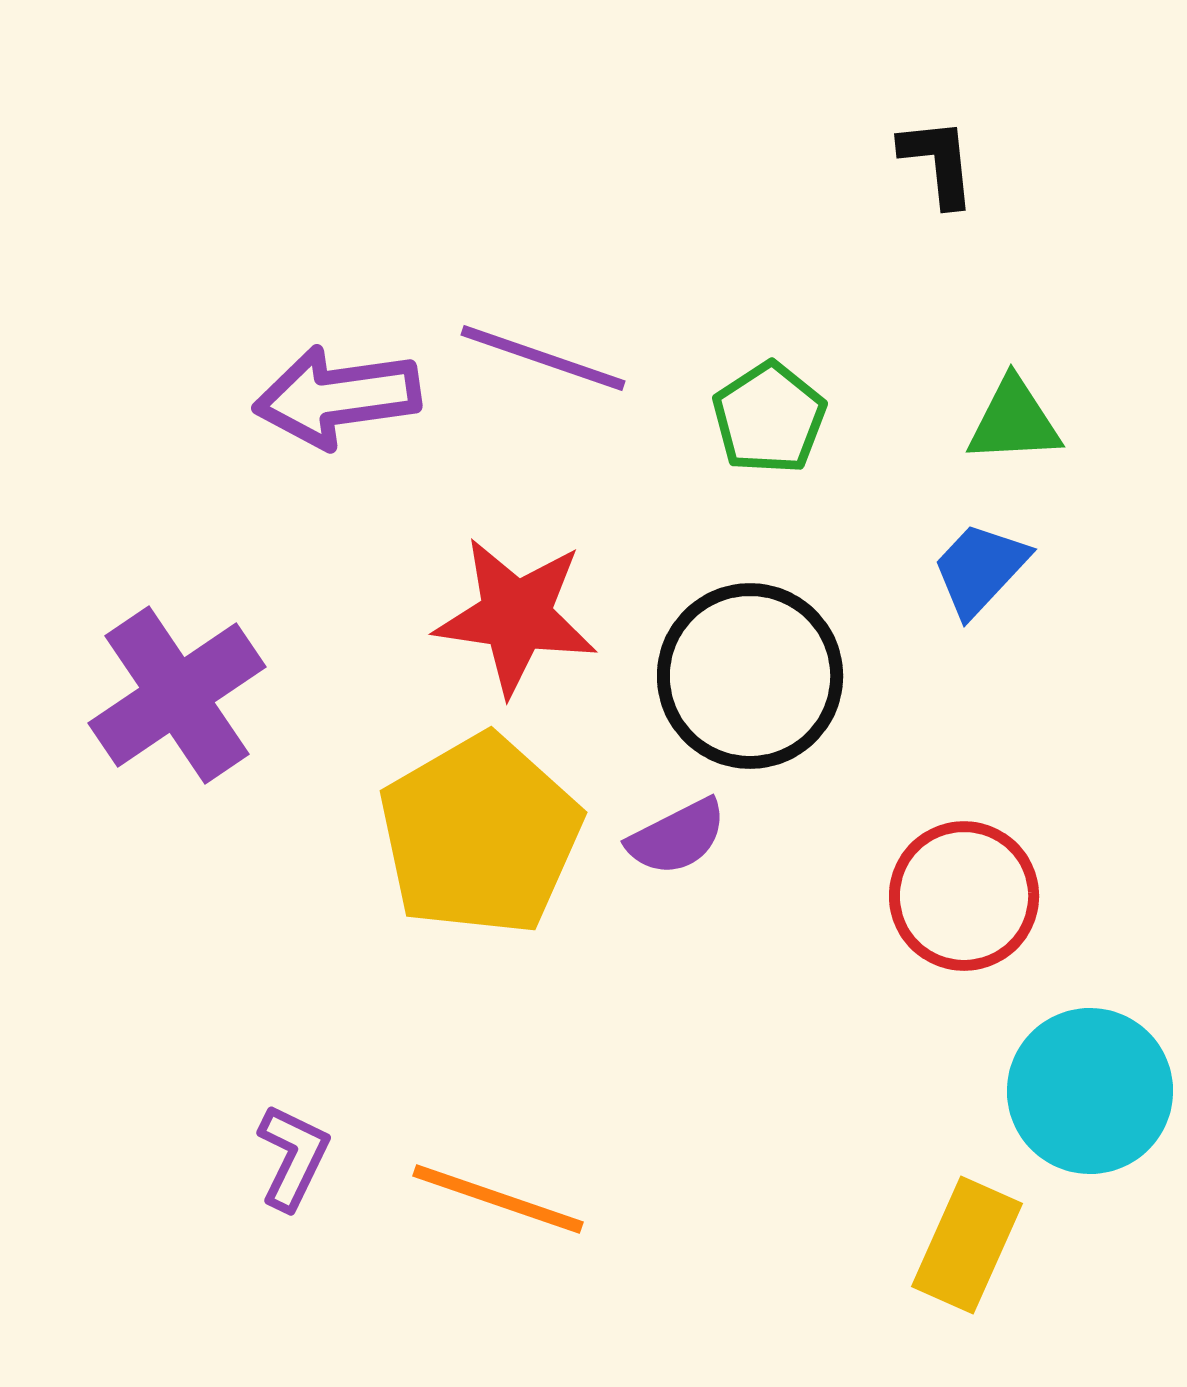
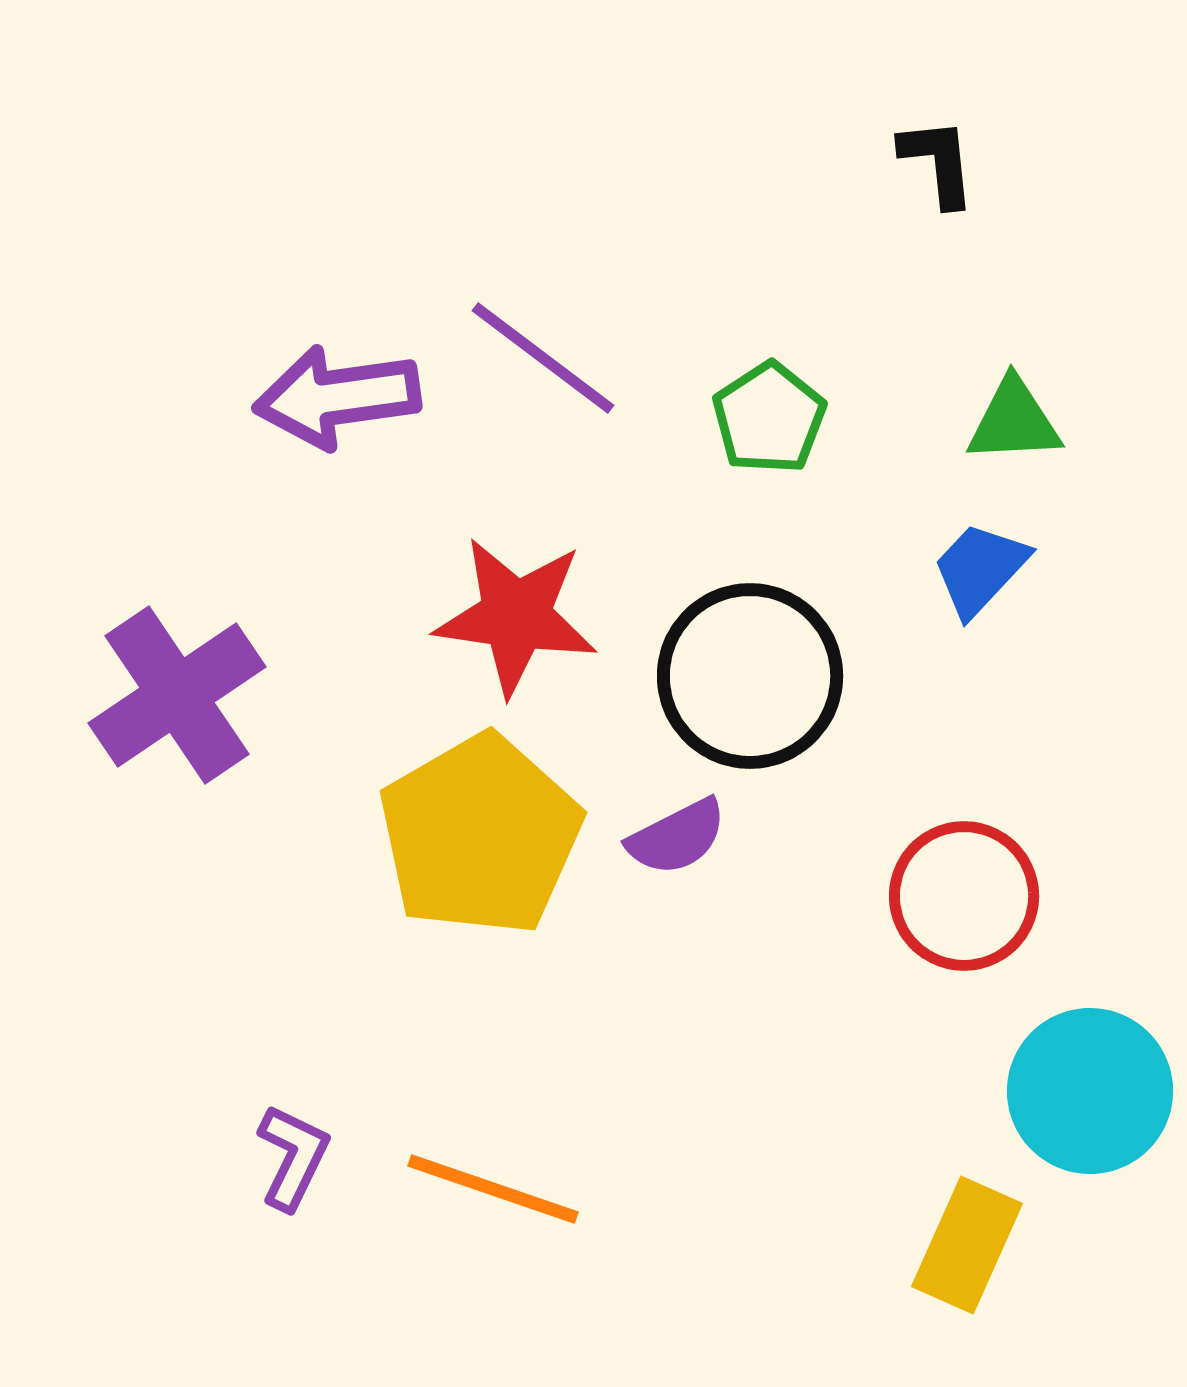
purple line: rotated 18 degrees clockwise
orange line: moved 5 px left, 10 px up
